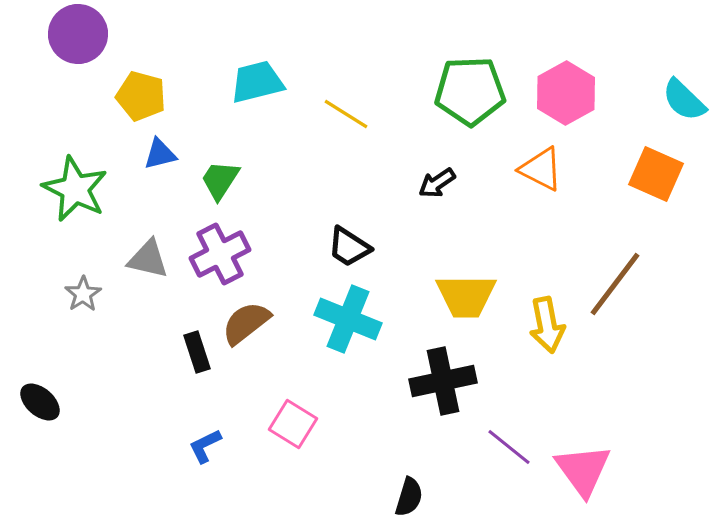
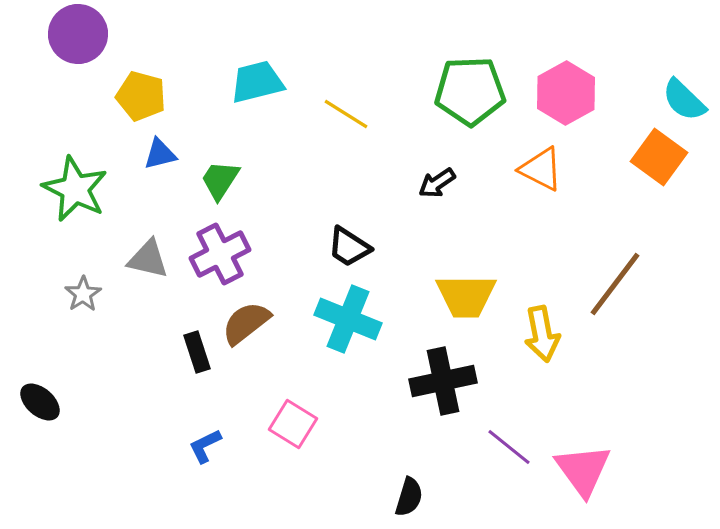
orange square: moved 3 px right, 17 px up; rotated 12 degrees clockwise
yellow arrow: moved 5 px left, 9 px down
